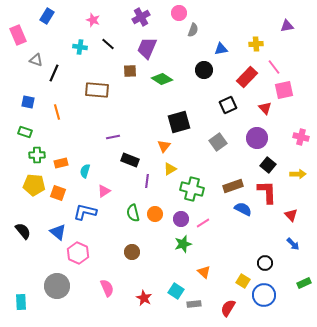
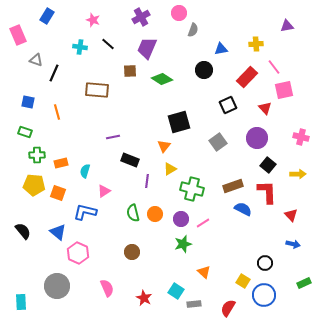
blue arrow at (293, 244): rotated 32 degrees counterclockwise
